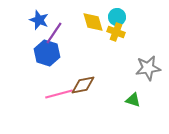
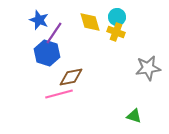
yellow diamond: moved 3 px left
brown diamond: moved 12 px left, 8 px up
green triangle: moved 1 px right, 16 px down
